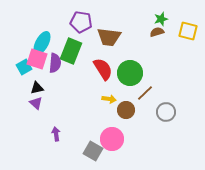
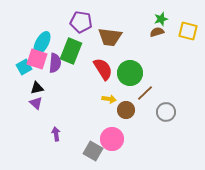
brown trapezoid: moved 1 px right
